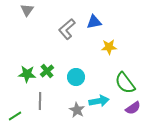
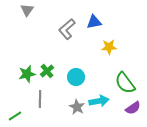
green star: rotated 18 degrees counterclockwise
gray line: moved 2 px up
gray star: moved 3 px up
